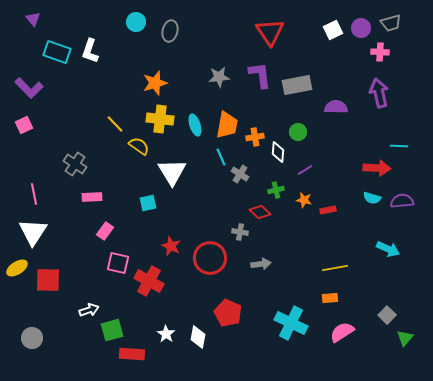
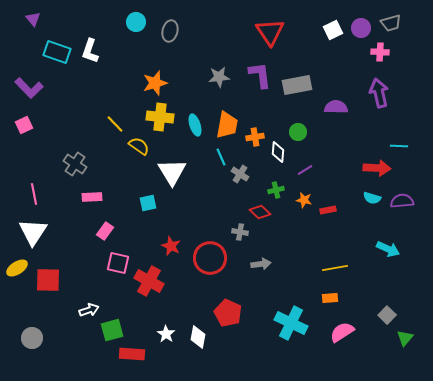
yellow cross at (160, 119): moved 2 px up
